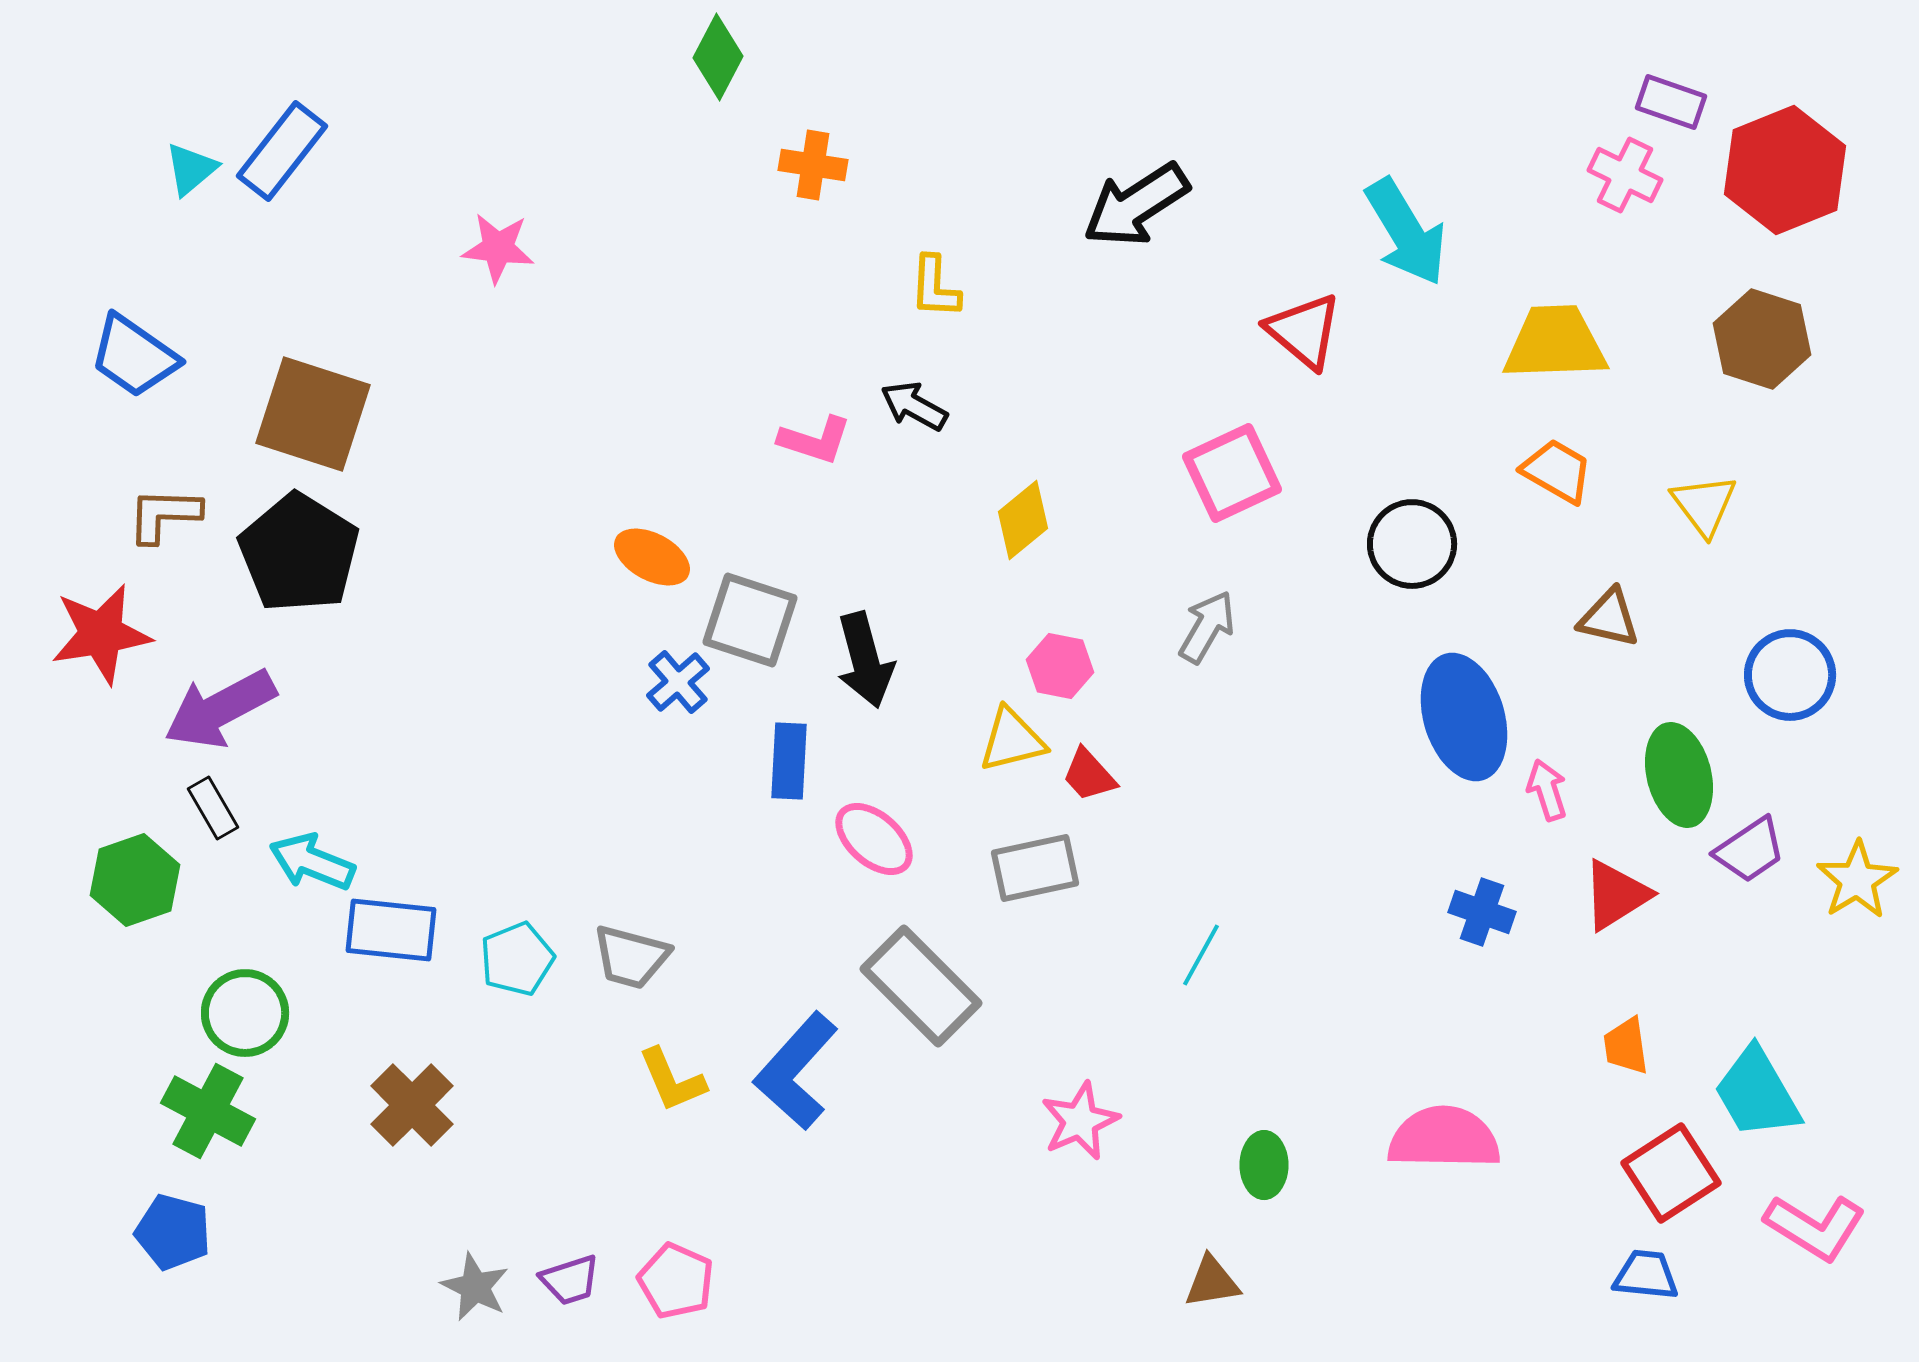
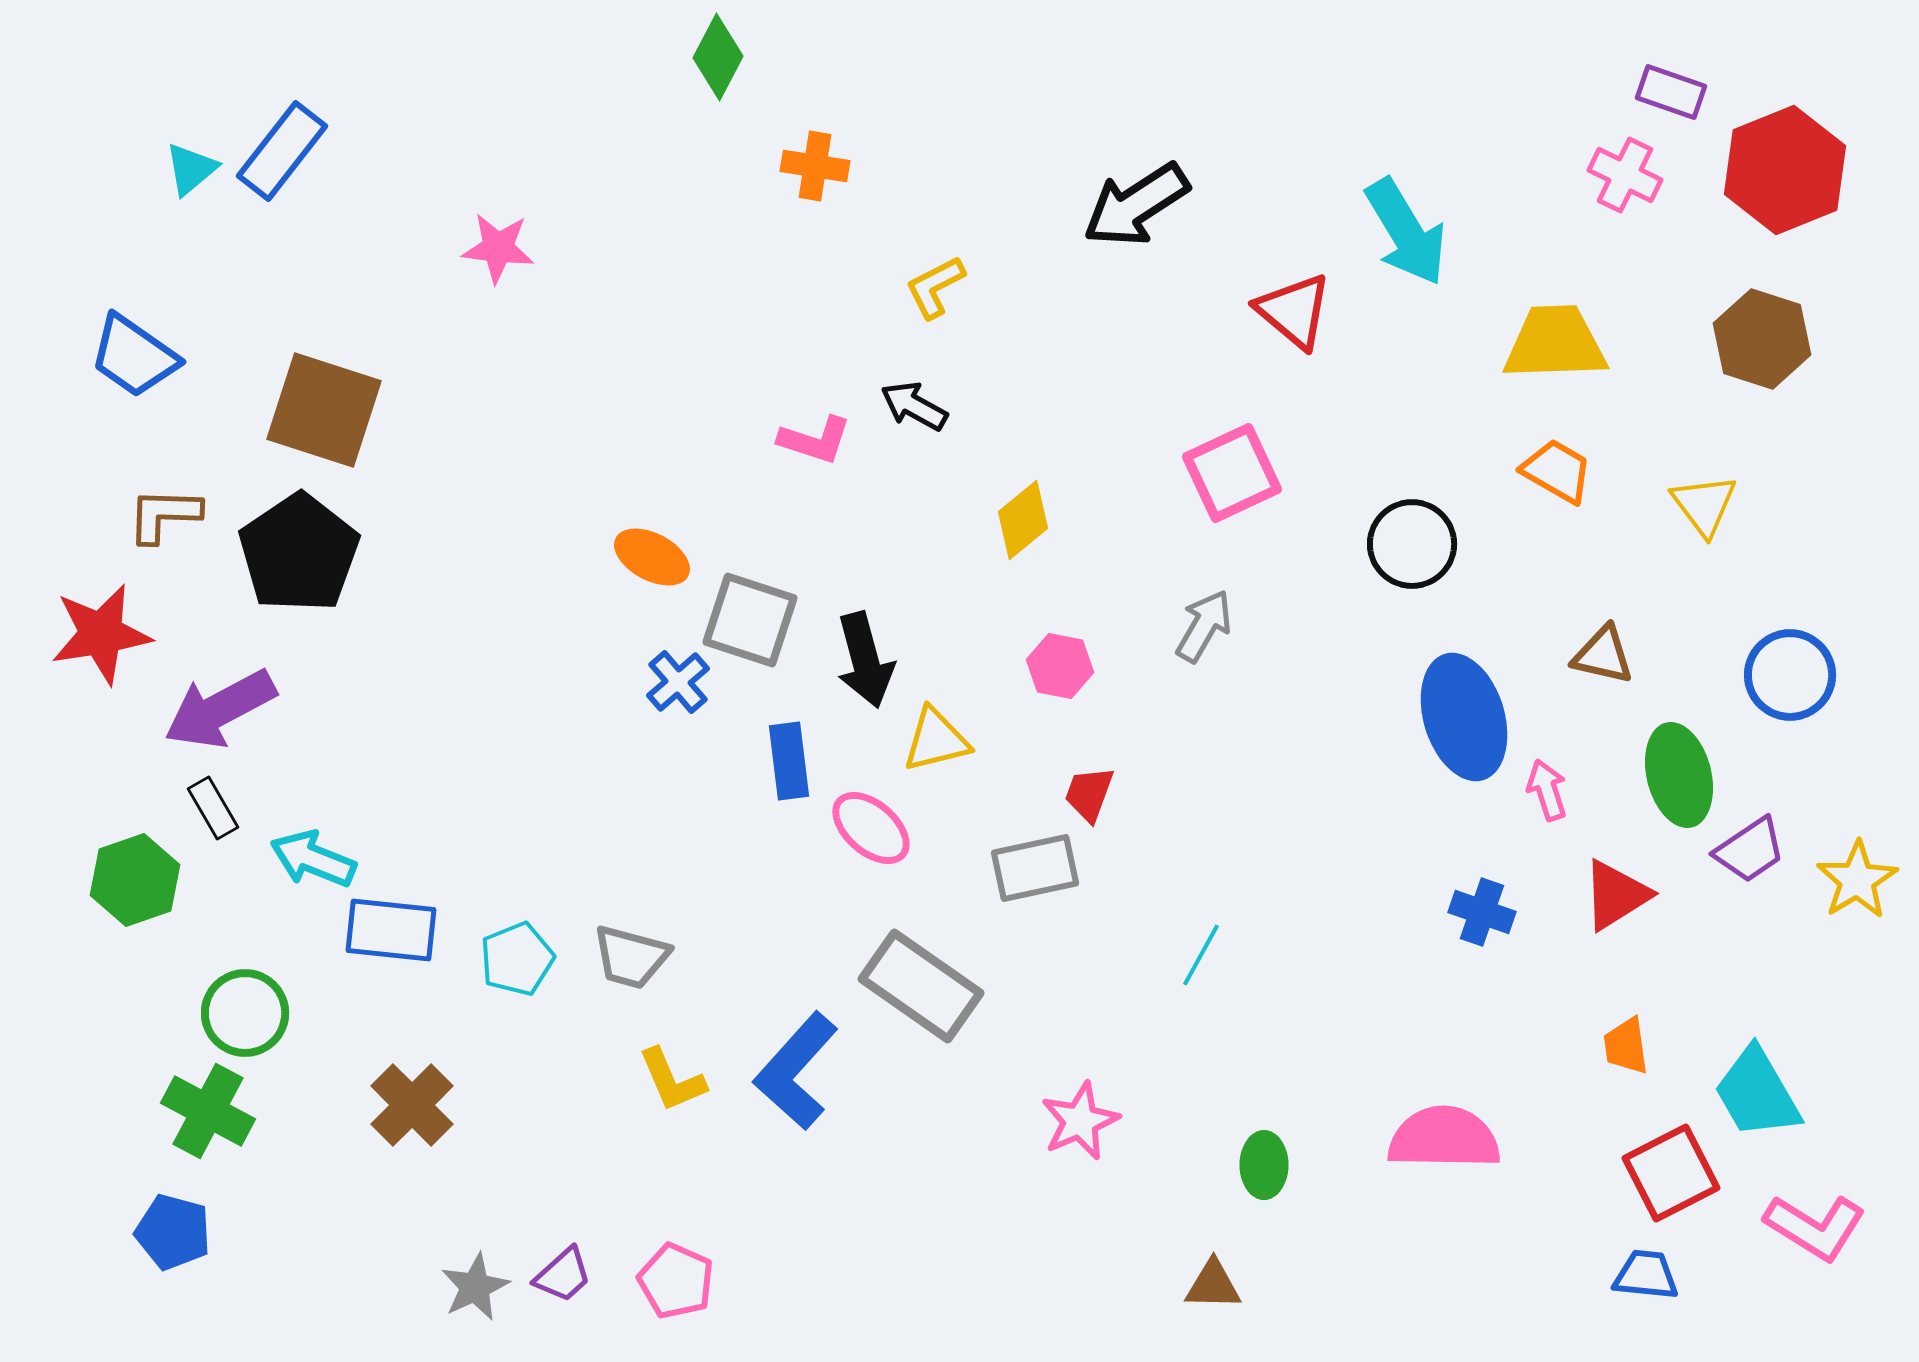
purple rectangle at (1671, 102): moved 10 px up
orange cross at (813, 165): moved 2 px right, 1 px down
yellow L-shape at (935, 287): rotated 60 degrees clockwise
red triangle at (1304, 331): moved 10 px left, 20 px up
brown square at (313, 414): moved 11 px right, 4 px up
black pentagon at (299, 553): rotated 6 degrees clockwise
brown triangle at (1609, 618): moved 6 px left, 37 px down
gray arrow at (1207, 627): moved 3 px left, 1 px up
yellow triangle at (1012, 740): moved 76 px left
blue rectangle at (789, 761): rotated 10 degrees counterclockwise
red trapezoid at (1089, 775): moved 19 px down; rotated 62 degrees clockwise
pink ellipse at (874, 839): moved 3 px left, 11 px up
cyan arrow at (312, 862): moved 1 px right, 3 px up
gray rectangle at (921, 986): rotated 10 degrees counterclockwise
red square at (1671, 1173): rotated 6 degrees clockwise
purple trapezoid at (570, 1280): moved 7 px left, 5 px up; rotated 24 degrees counterclockwise
brown triangle at (1212, 1282): moved 1 px right, 3 px down; rotated 10 degrees clockwise
gray star at (475, 1287): rotated 20 degrees clockwise
